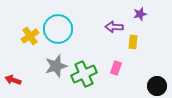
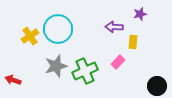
pink rectangle: moved 2 px right, 6 px up; rotated 24 degrees clockwise
green cross: moved 1 px right, 3 px up
